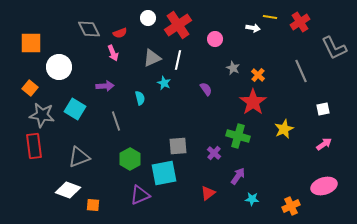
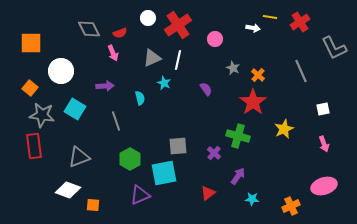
white circle at (59, 67): moved 2 px right, 4 px down
pink arrow at (324, 144): rotated 105 degrees clockwise
